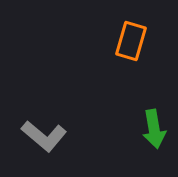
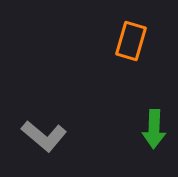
green arrow: rotated 12 degrees clockwise
